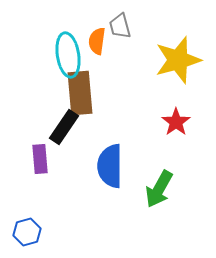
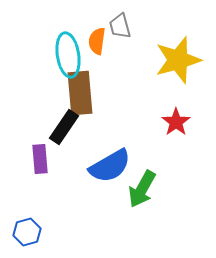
blue semicircle: rotated 120 degrees counterclockwise
green arrow: moved 17 px left
